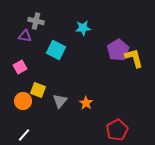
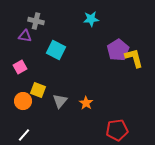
cyan star: moved 8 px right, 9 px up
red pentagon: rotated 20 degrees clockwise
